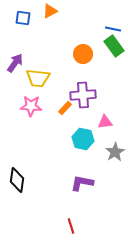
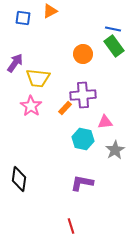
pink star: rotated 30 degrees clockwise
gray star: moved 2 px up
black diamond: moved 2 px right, 1 px up
